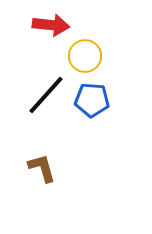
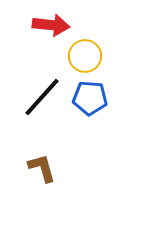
black line: moved 4 px left, 2 px down
blue pentagon: moved 2 px left, 2 px up
